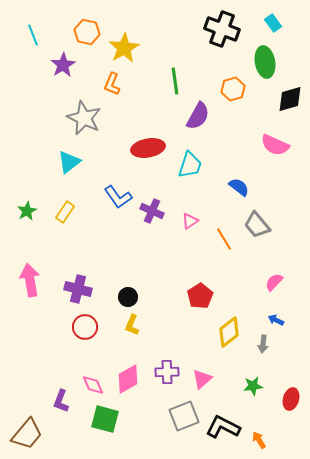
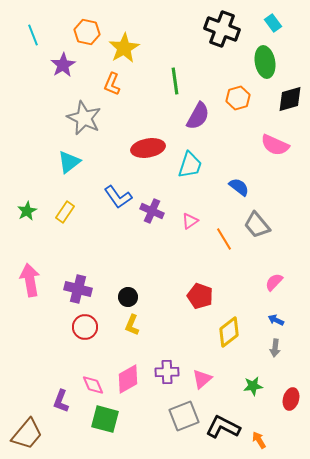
orange hexagon at (233, 89): moved 5 px right, 9 px down
red pentagon at (200, 296): rotated 20 degrees counterclockwise
gray arrow at (263, 344): moved 12 px right, 4 px down
